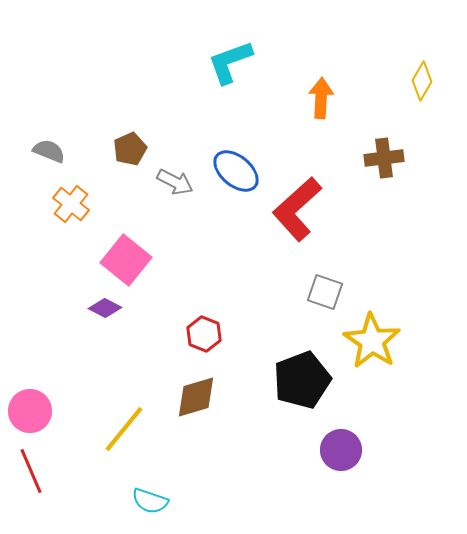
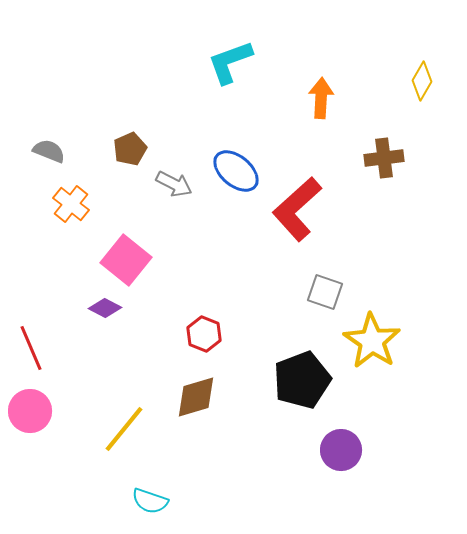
gray arrow: moved 1 px left, 2 px down
red line: moved 123 px up
